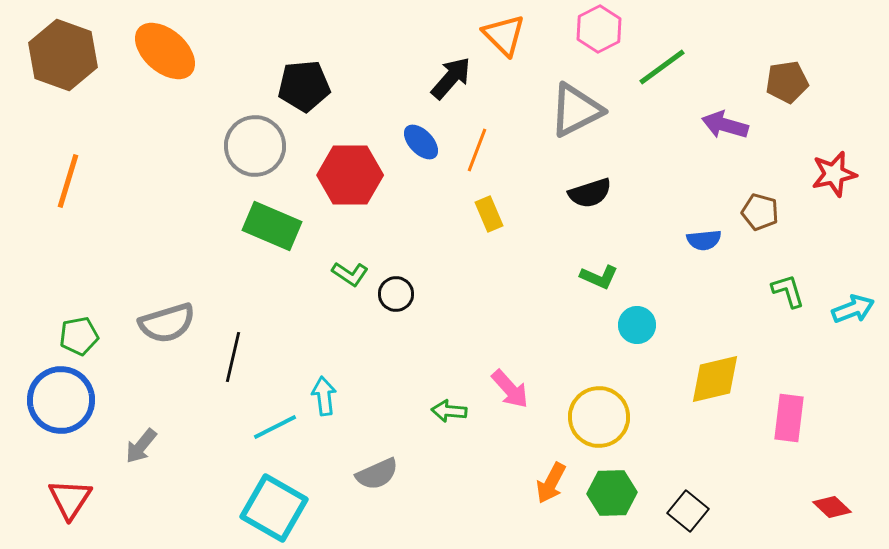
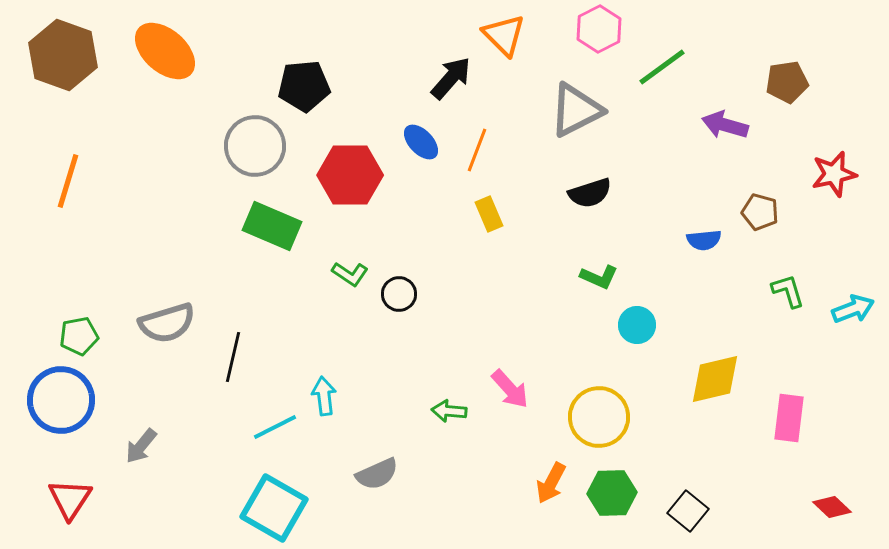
black circle at (396, 294): moved 3 px right
